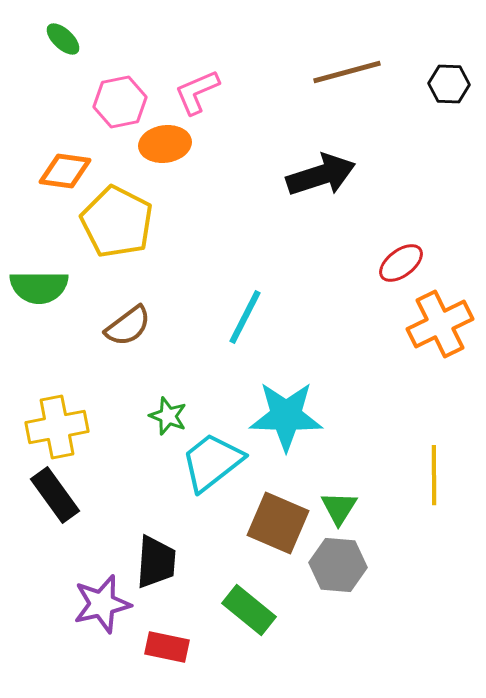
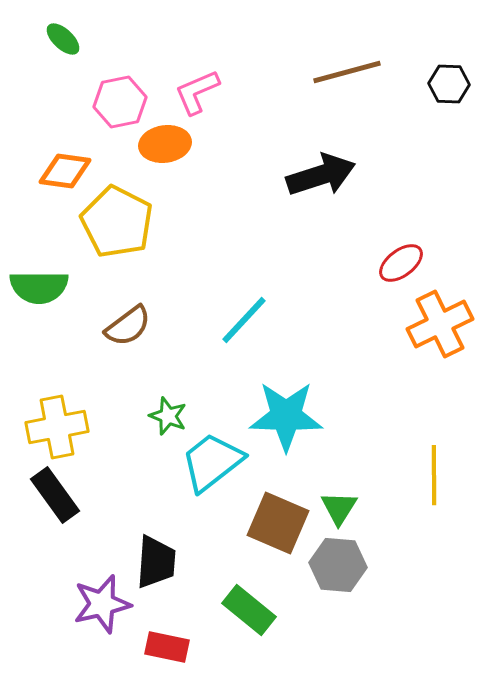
cyan line: moved 1 px left, 3 px down; rotated 16 degrees clockwise
